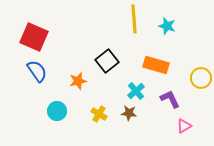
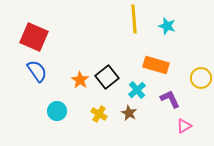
black square: moved 16 px down
orange star: moved 2 px right, 1 px up; rotated 24 degrees counterclockwise
cyan cross: moved 1 px right, 1 px up
brown star: rotated 21 degrees clockwise
